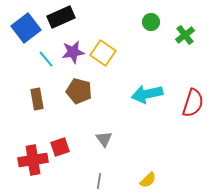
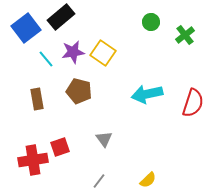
black rectangle: rotated 16 degrees counterclockwise
gray line: rotated 28 degrees clockwise
